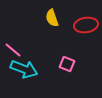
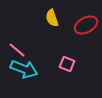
red ellipse: rotated 20 degrees counterclockwise
pink line: moved 4 px right
